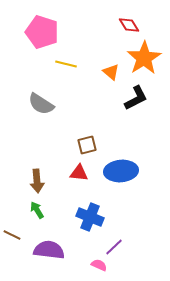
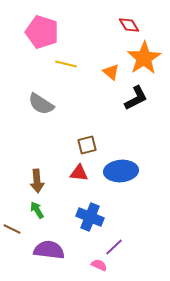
brown line: moved 6 px up
